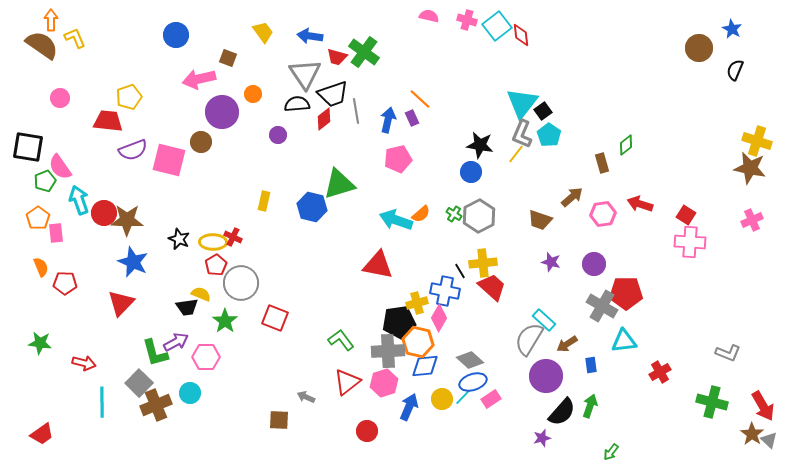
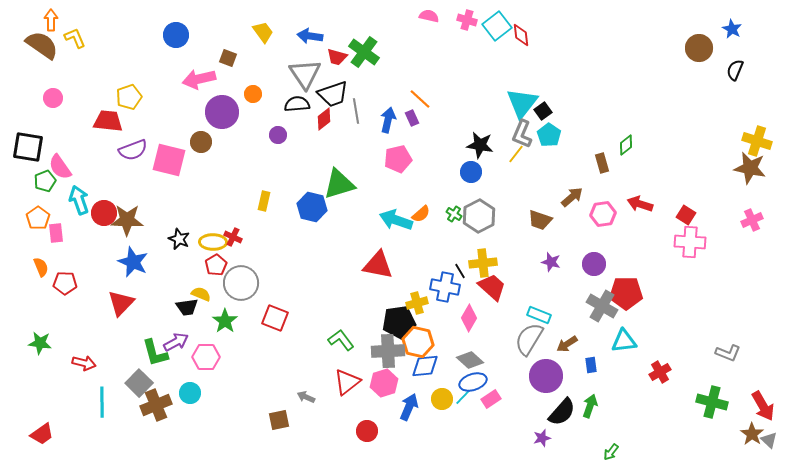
pink circle at (60, 98): moved 7 px left
blue cross at (445, 291): moved 4 px up
pink diamond at (439, 318): moved 30 px right
cyan rectangle at (544, 320): moved 5 px left, 5 px up; rotated 20 degrees counterclockwise
brown square at (279, 420): rotated 15 degrees counterclockwise
